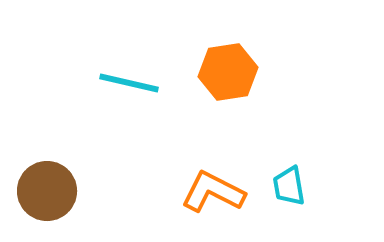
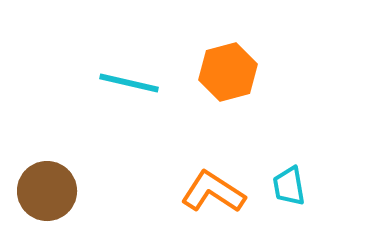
orange hexagon: rotated 6 degrees counterclockwise
orange L-shape: rotated 6 degrees clockwise
